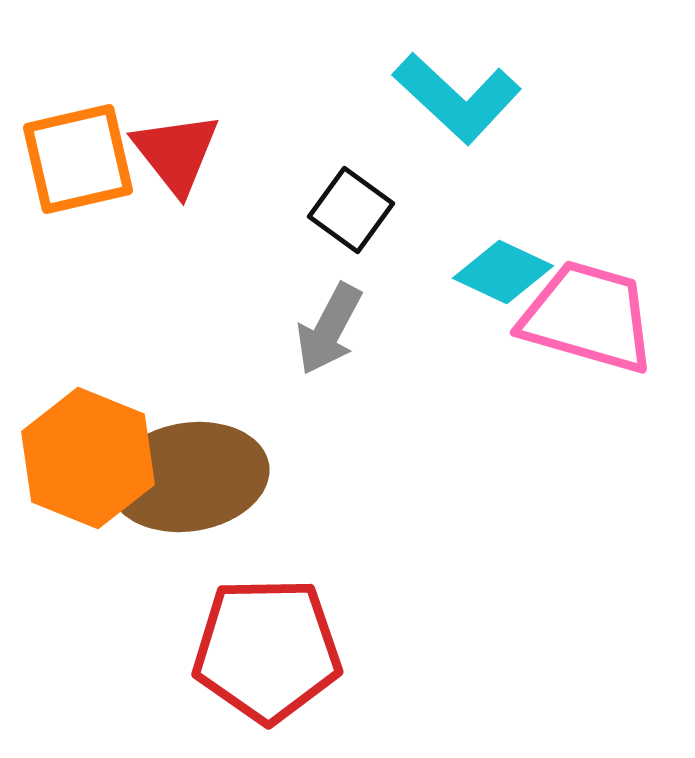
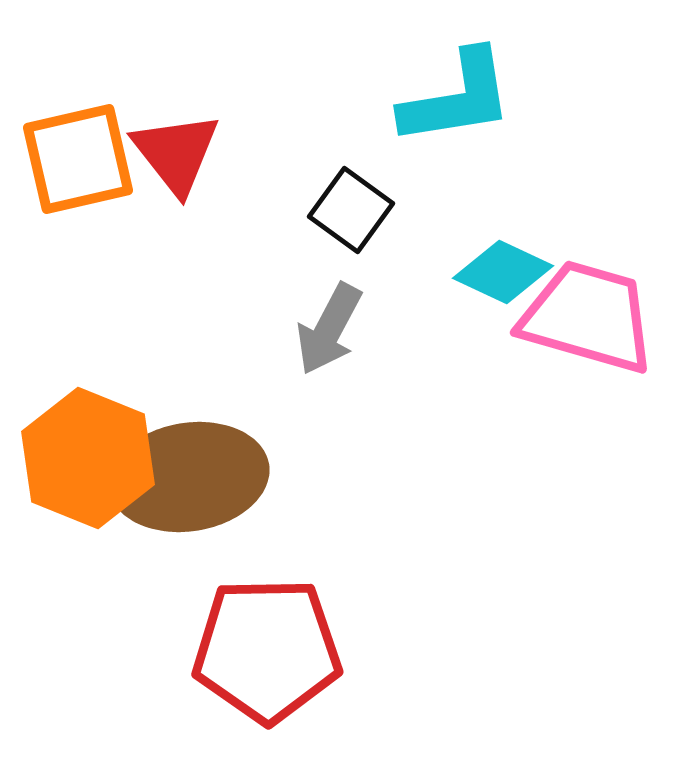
cyan L-shape: rotated 52 degrees counterclockwise
